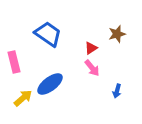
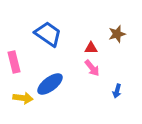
red triangle: rotated 32 degrees clockwise
yellow arrow: rotated 48 degrees clockwise
